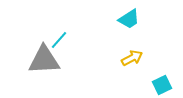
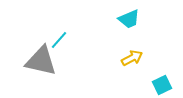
cyan trapezoid: rotated 10 degrees clockwise
gray triangle: moved 3 px left, 1 px down; rotated 16 degrees clockwise
